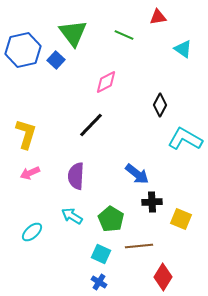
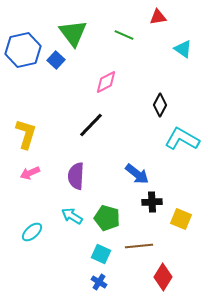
cyan L-shape: moved 3 px left
green pentagon: moved 4 px left, 1 px up; rotated 15 degrees counterclockwise
